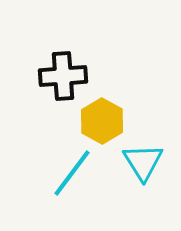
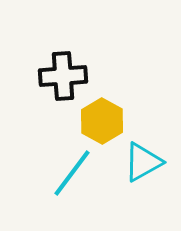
cyan triangle: rotated 33 degrees clockwise
